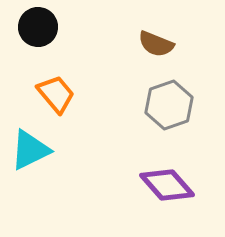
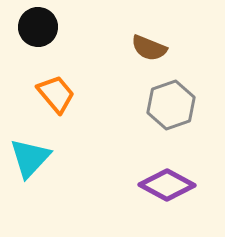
brown semicircle: moved 7 px left, 4 px down
gray hexagon: moved 2 px right
cyan triangle: moved 8 px down; rotated 21 degrees counterclockwise
purple diamond: rotated 20 degrees counterclockwise
